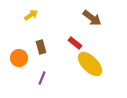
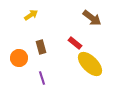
purple line: rotated 40 degrees counterclockwise
